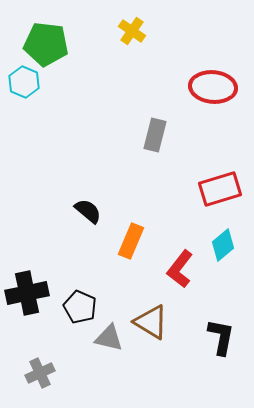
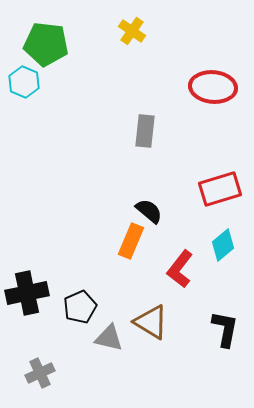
gray rectangle: moved 10 px left, 4 px up; rotated 8 degrees counterclockwise
black semicircle: moved 61 px right
black pentagon: rotated 24 degrees clockwise
black L-shape: moved 4 px right, 8 px up
